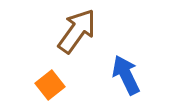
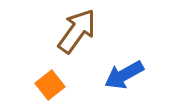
blue arrow: moved 2 px left; rotated 93 degrees counterclockwise
